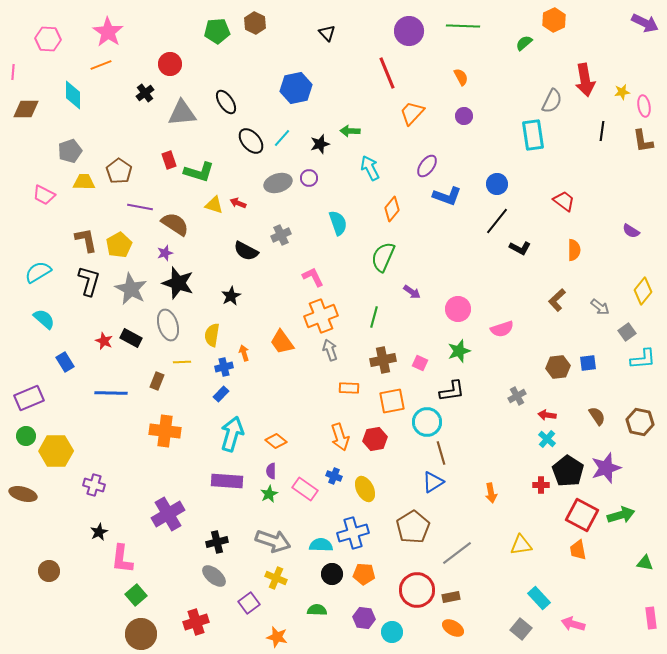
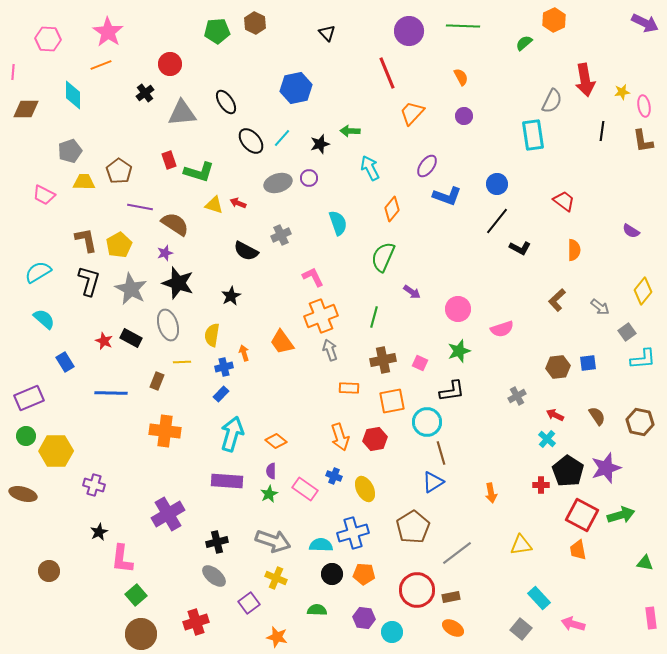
red arrow at (547, 415): moved 8 px right; rotated 18 degrees clockwise
